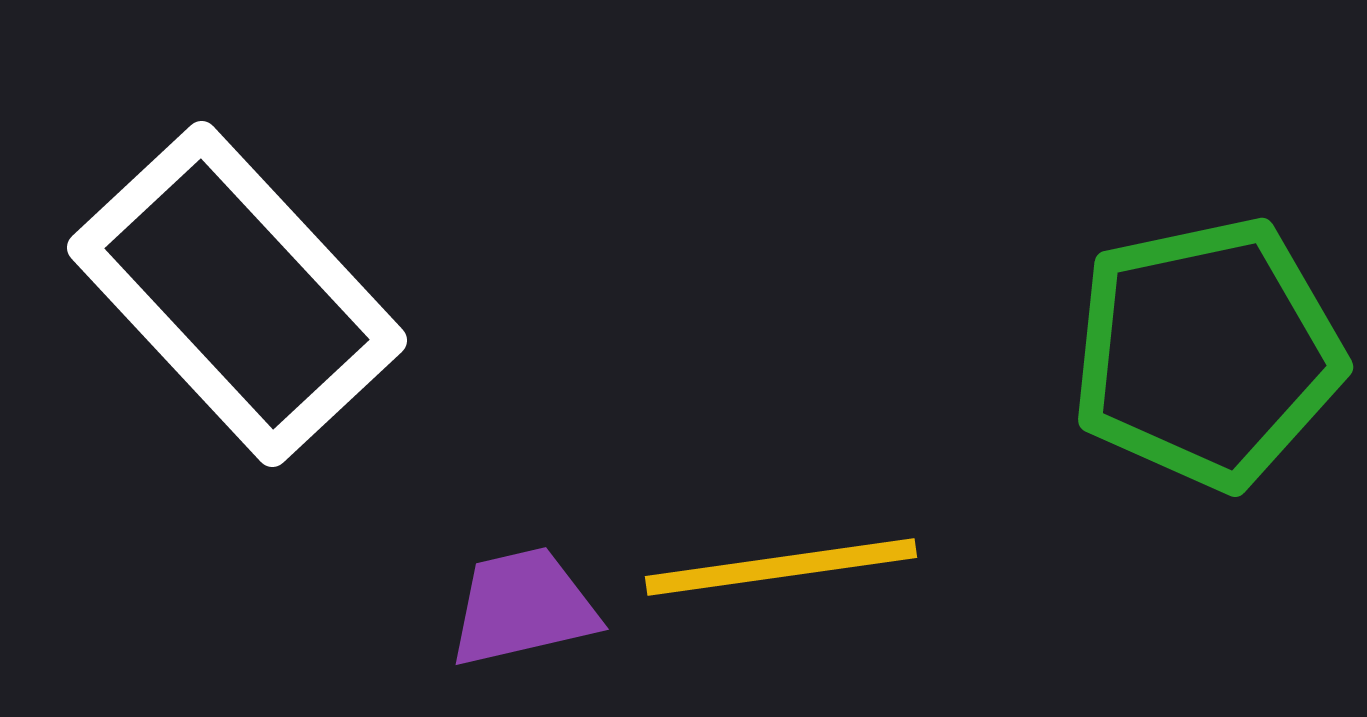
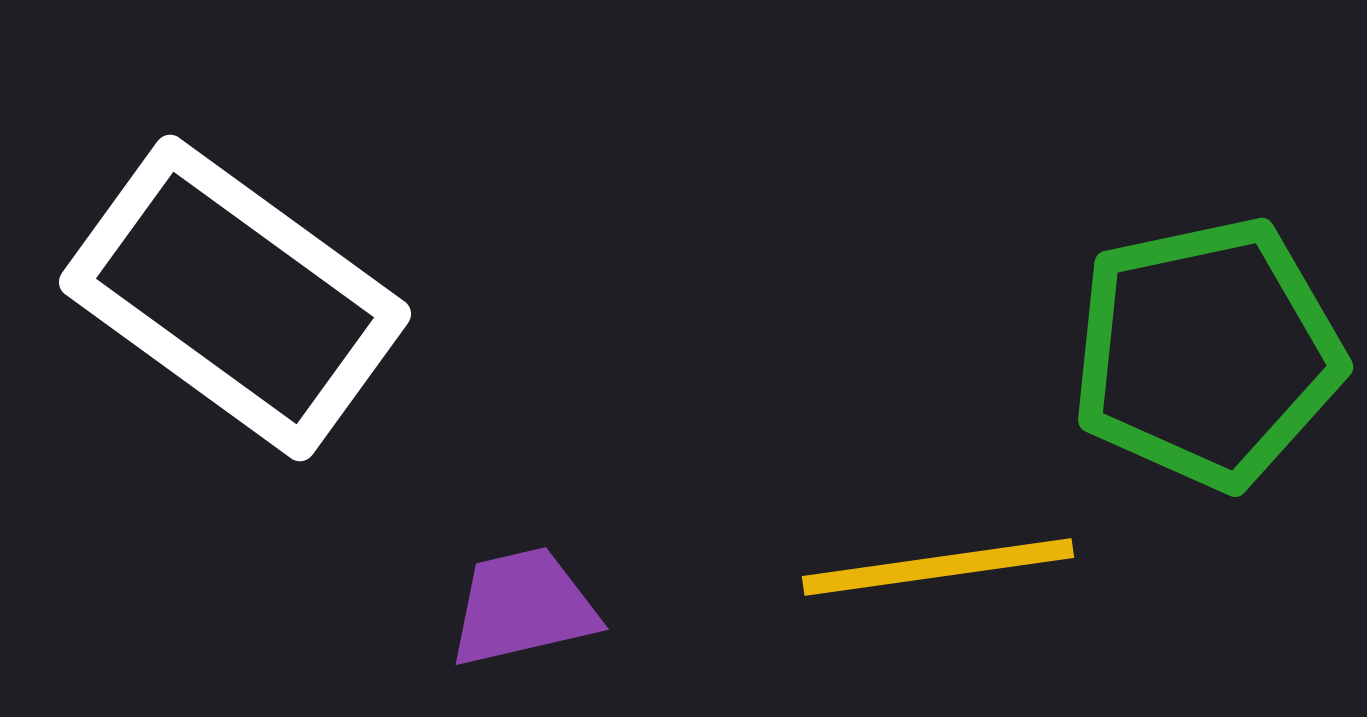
white rectangle: moved 2 px left, 4 px down; rotated 11 degrees counterclockwise
yellow line: moved 157 px right
